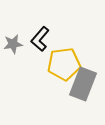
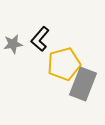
yellow pentagon: rotated 8 degrees counterclockwise
